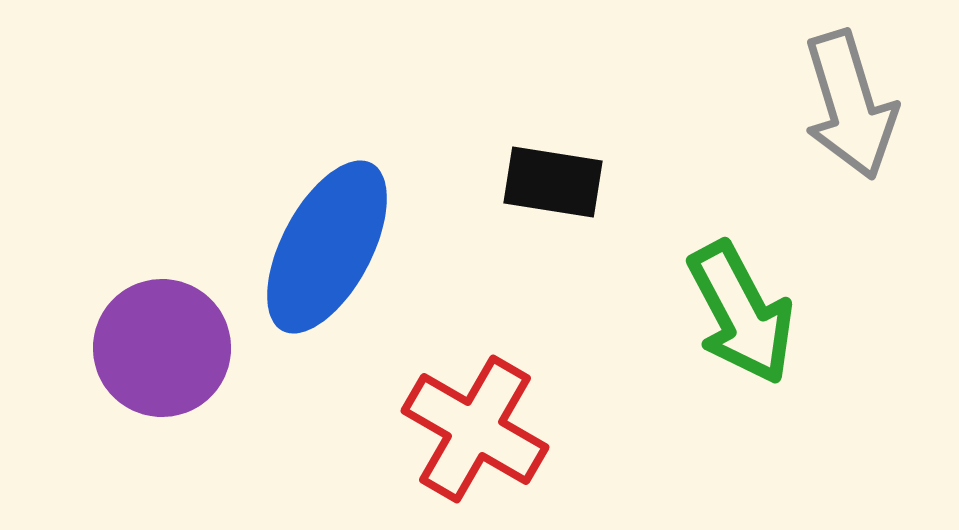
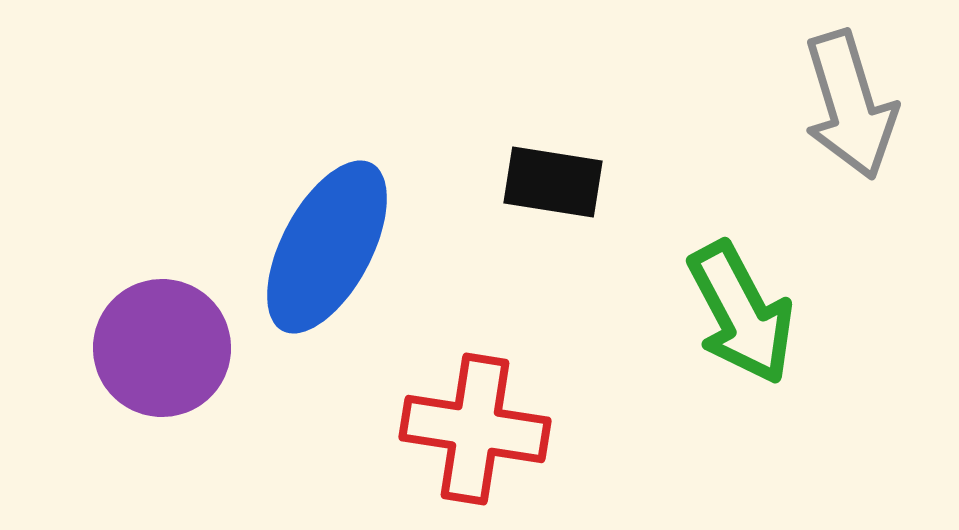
red cross: rotated 21 degrees counterclockwise
